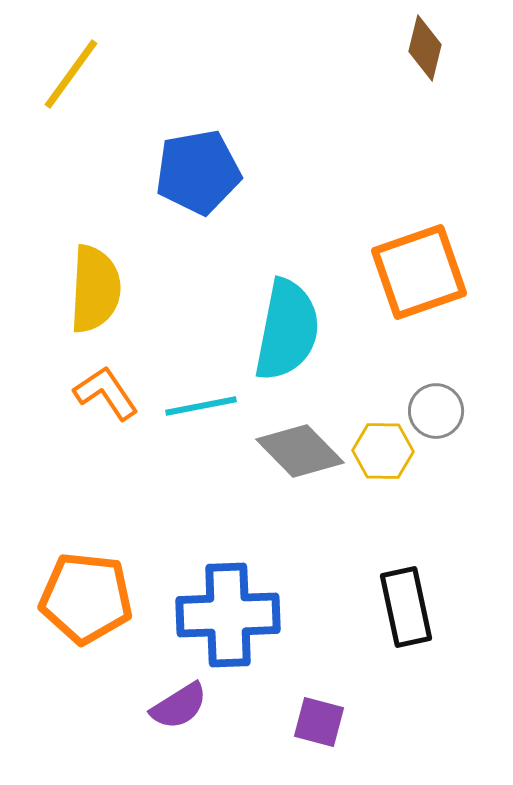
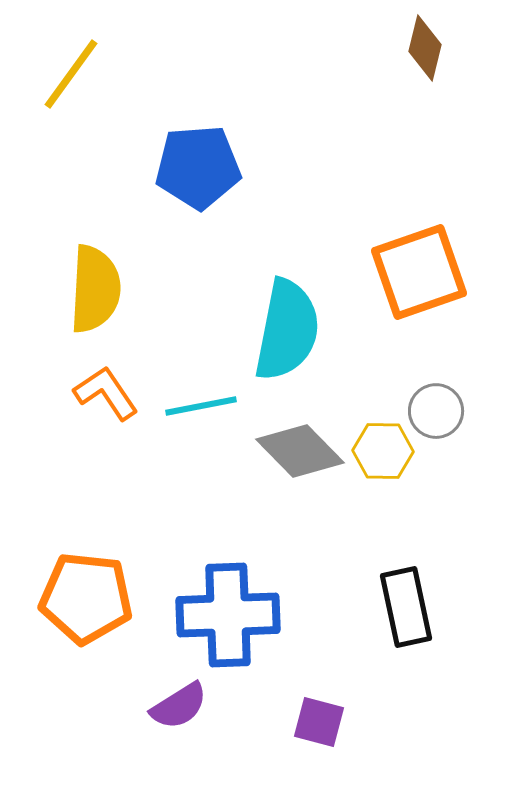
blue pentagon: moved 5 px up; rotated 6 degrees clockwise
